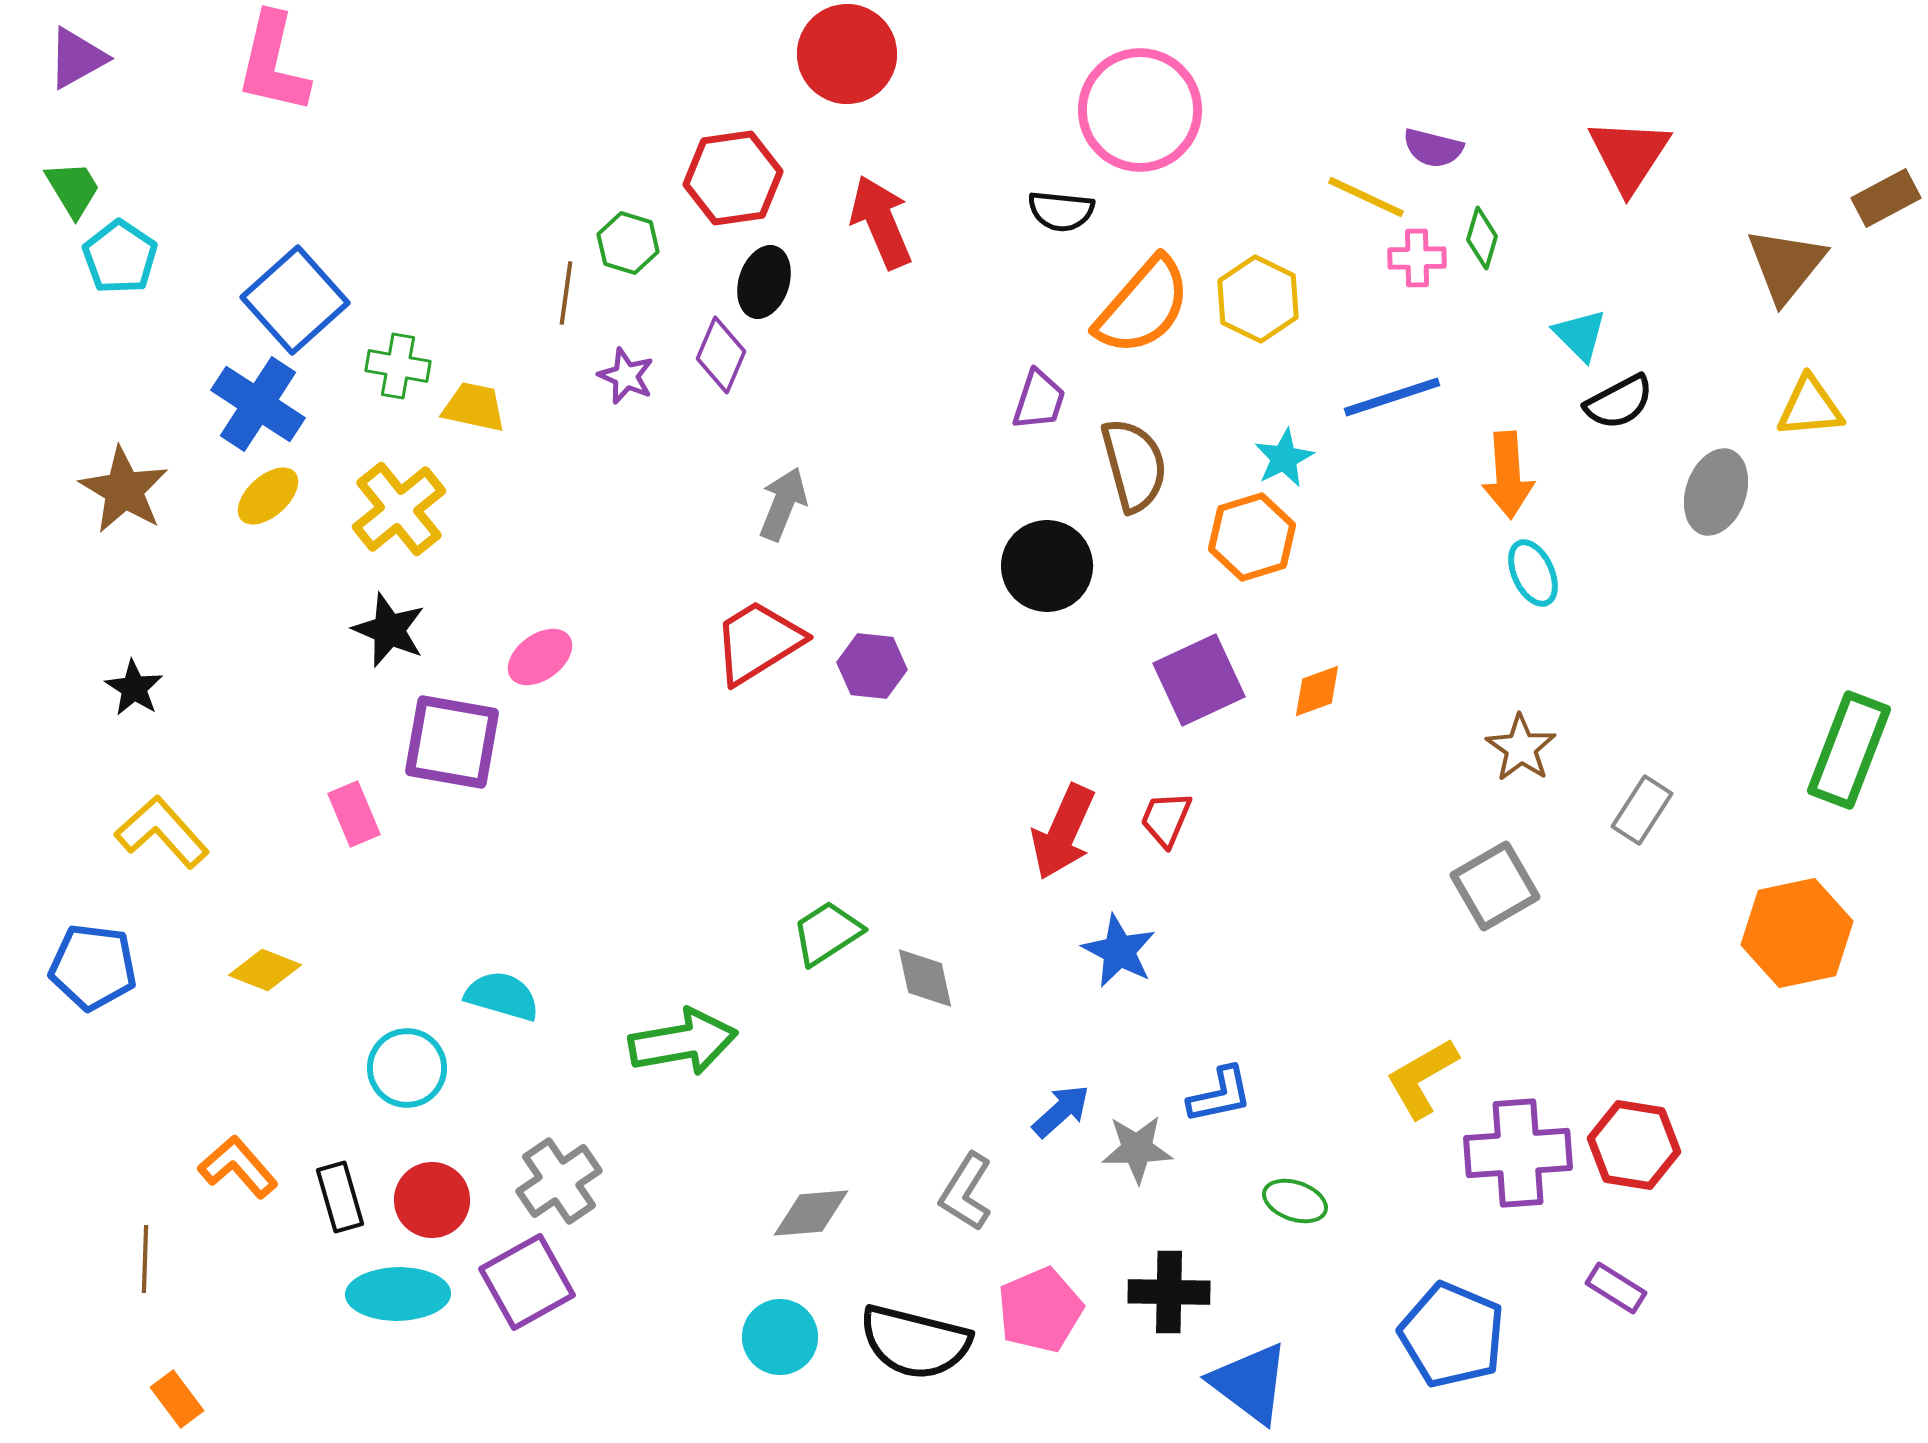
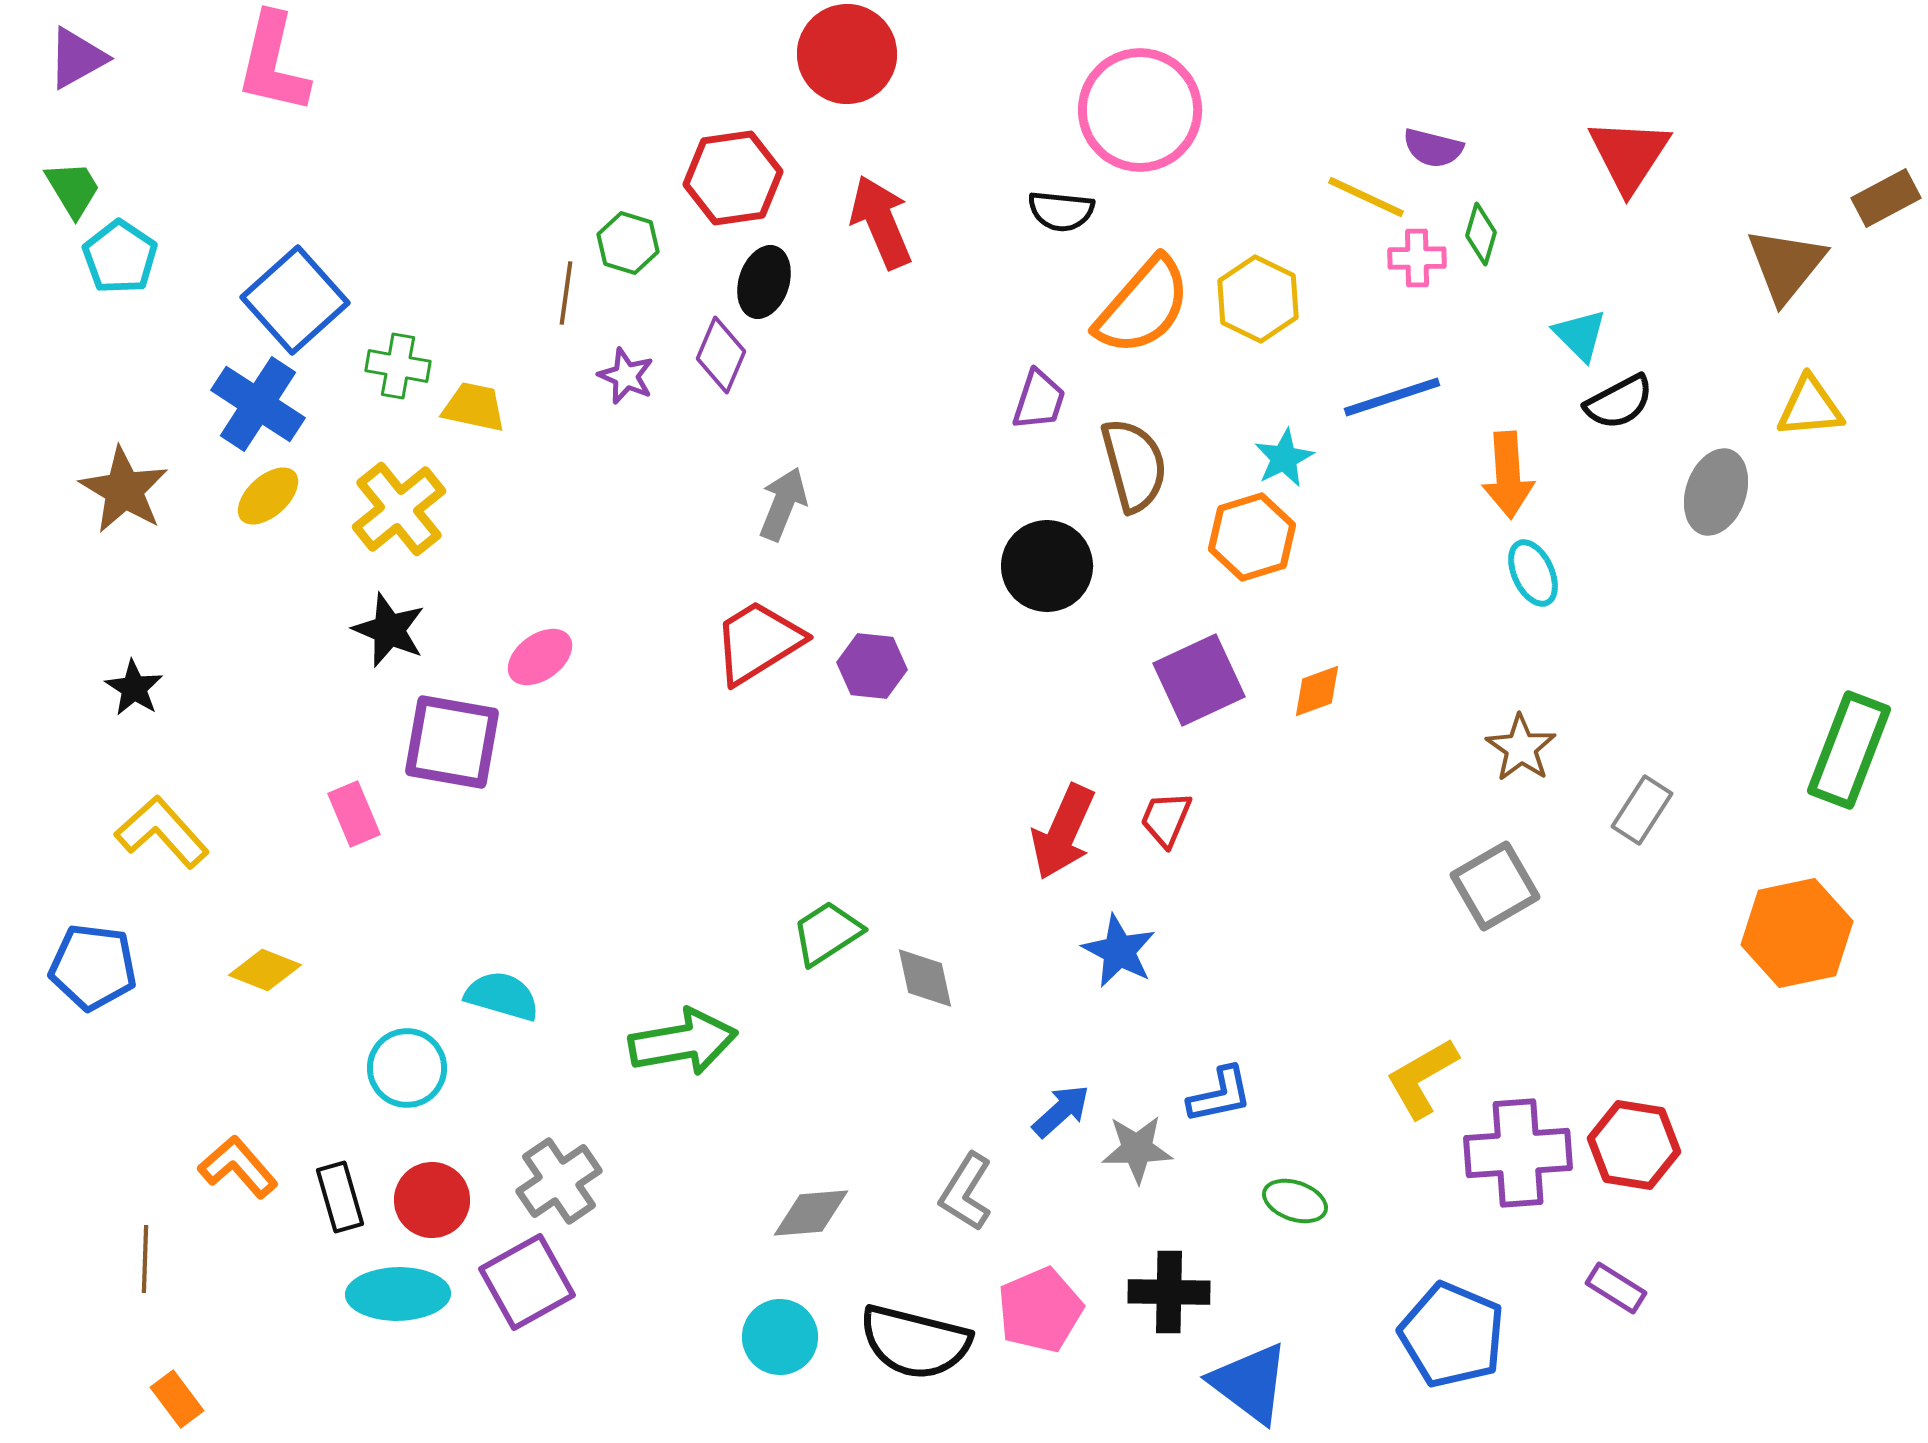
green diamond at (1482, 238): moved 1 px left, 4 px up
